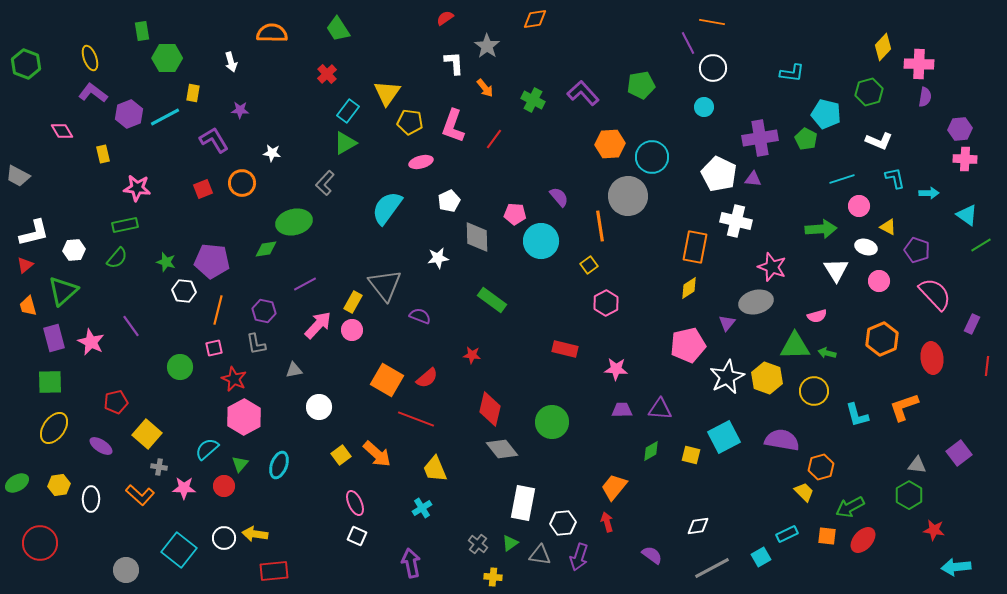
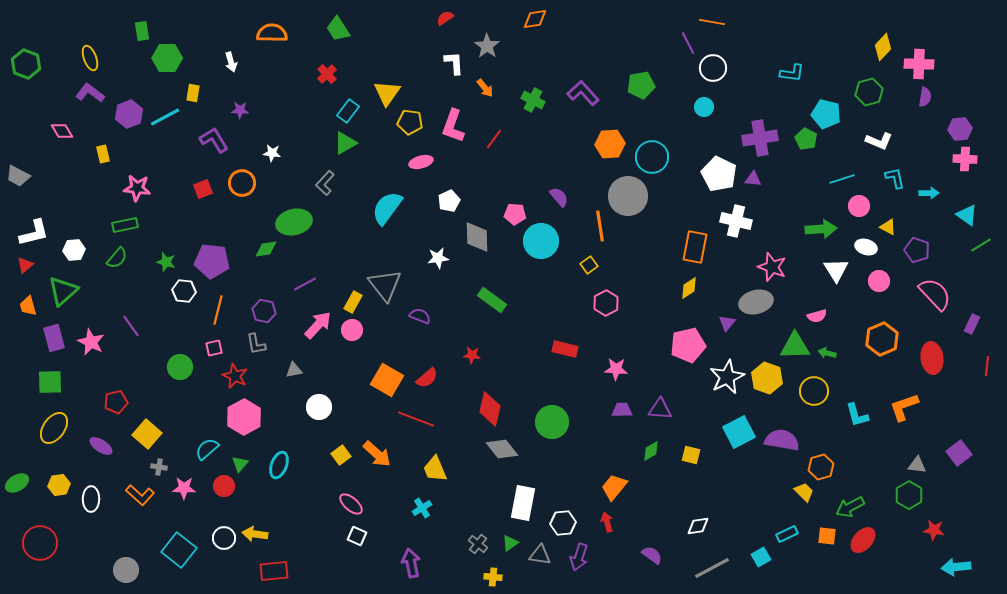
purple L-shape at (93, 93): moved 3 px left
red star at (234, 379): moved 1 px right, 3 px up
cyan square at (724, 437): moved 15 px right, 5 px up
pink ellipse at (355, 503): moved 4 px left, 1 px down; rotated 25 degrees counterclockwise
